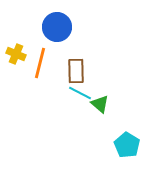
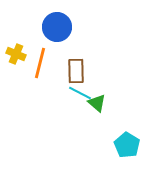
green triangle: moved 3 px left, 1 px up
